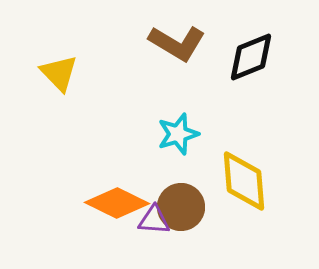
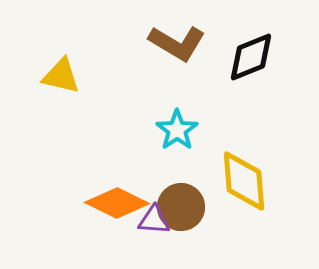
yellow triangle: moved 2 px right, 3 px down; rotated 33 degrees counterclockwise
cyan star: moved 1 px left, 4 px up; rotated 18 degrees counterclockwise
